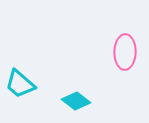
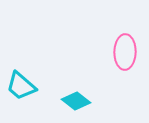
cyan trapezoid: moved 1 px right, 2 px down
